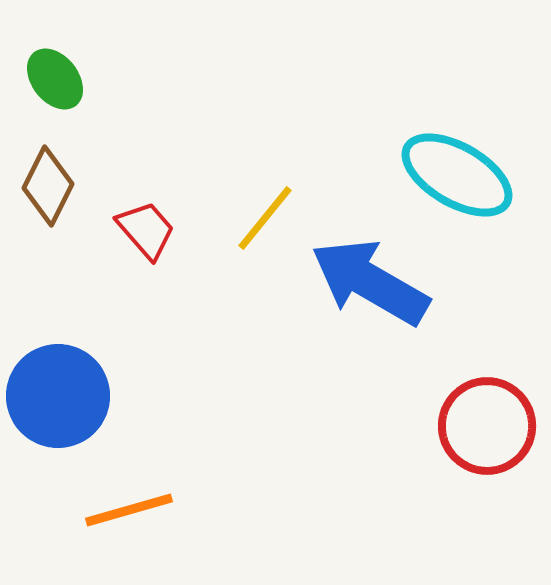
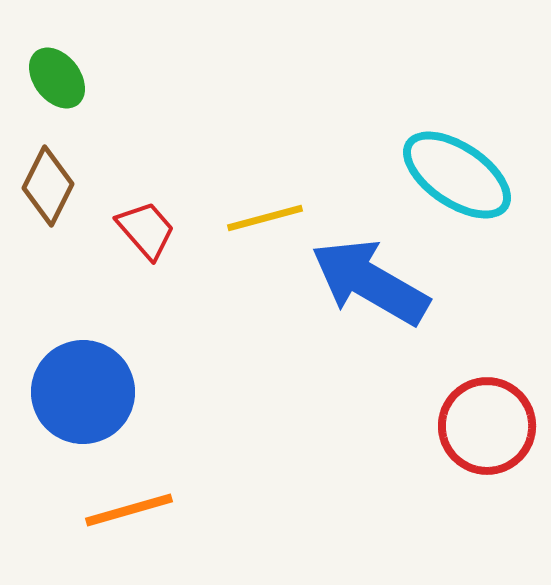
green ellipse: moved 2 px right, 1 px up
cyan ellipse: rotated 4 degrees clockwise
yellow line: rotated 36 degrees clockwise
blue circle: moved 25 px right, 4 px up
